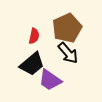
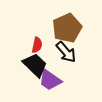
red semicircle: moved 3 px right, 9 px down
black arrow: moved 2 px left, 1 px up
black trapezoid: moved 3 px right, 1 px down; rotated 96 degrees counterclockwise
